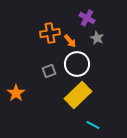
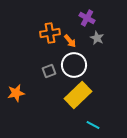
white circle: moved 3 px left, 1 px down
orange star: rotated 24 degrees clockwise
